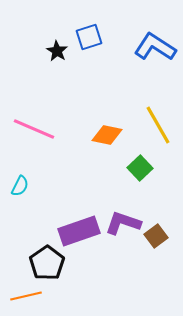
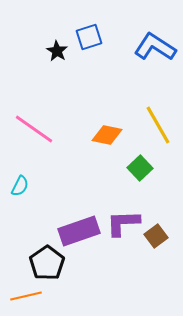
pink line: rotated 12 degrees clockwise
purple L-shape: rotated 21 degrees counterclockwise
